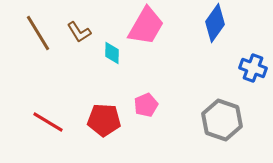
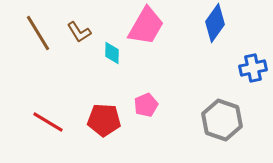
blue cross: rotated 32 degrees counterclockwise
